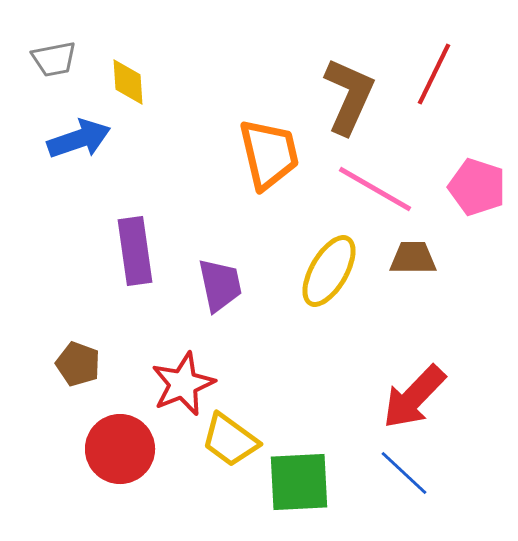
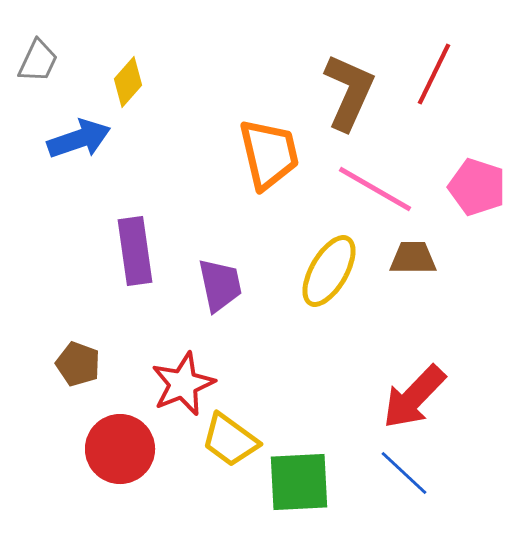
gray trapezoid: moved 16 px left, 2 px down; rotated 54 degrees counterclockwise
yellow diamond: rotated 45 degrees clockwise
brown L-shape: moved 4 px up
